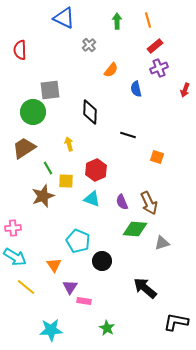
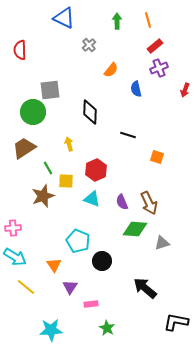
pink rectangle: moved 7 px right, 3 px down; rotated 16 degrees counterclockwise
